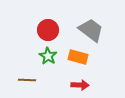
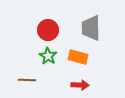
gray trapezoid: moved 2 px up; rotated 128 degrees counterclockwise
